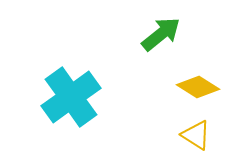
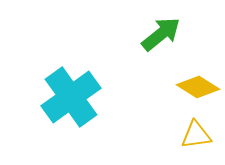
yellow triangle: rotated 40 degrees counterclockwise
